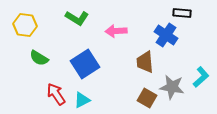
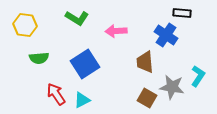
green semicircle: rotated 36 degrees counterclockwise
cyan L-shape: moved 3 px left, 1 px up; rotated 15 degrees counterclockwise
